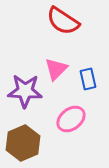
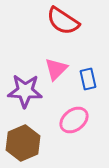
pink ellipse: moved 3 px right, 1 px down
